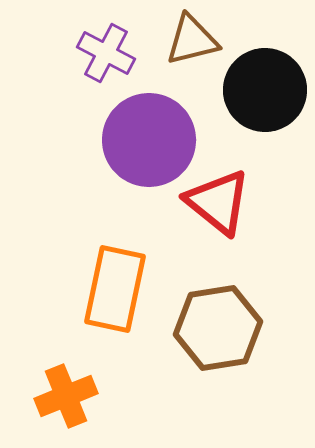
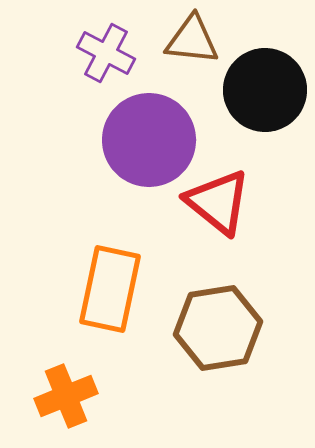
brown triangle: rotated 20 degrees clockwise
orange rectangle: moved 5 px left
